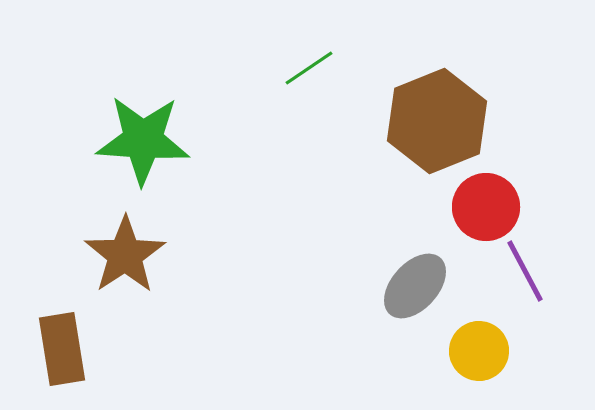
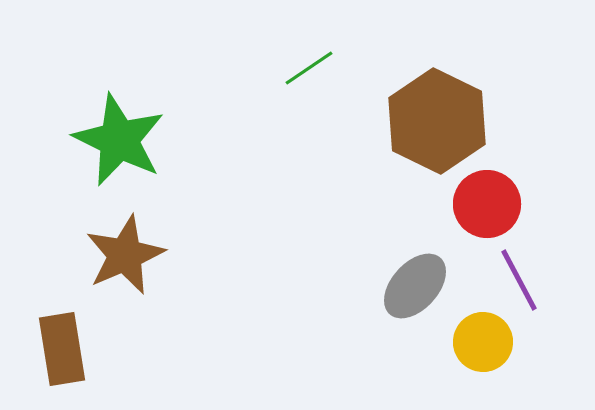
brown hexagon: rotated 12 degrees counterclockwise
green star: moved 24 px left; rotated 22 degrees clockwise
red circle: moved 1 px right, 3 px up
brown star: rotated 10 degrees clockwise
purple line: moved 6 px left, 9 px down
yellow circle: moved 4 px right, 9 px up
